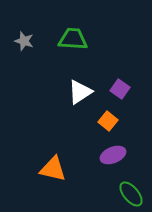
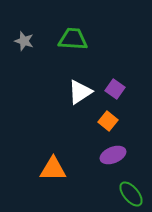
purple square: moved 5 px left
orange triangle: rotated 12 degrees counterclockwise
